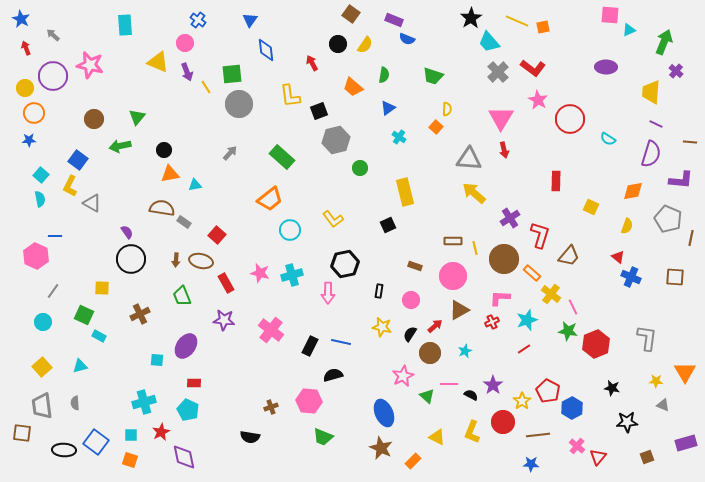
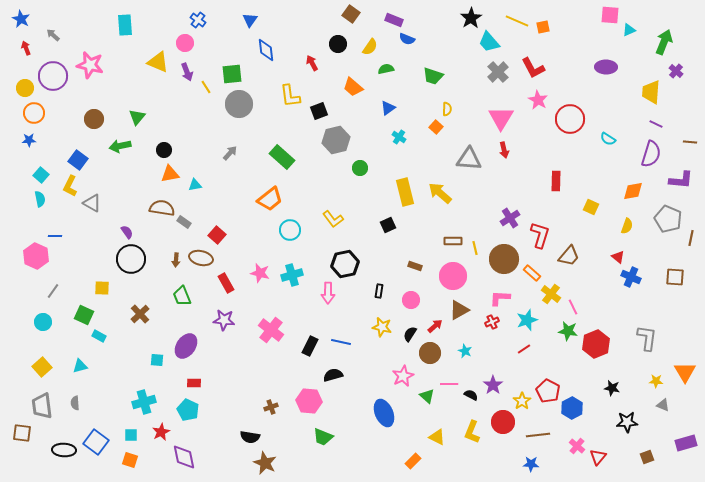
yellow semicircle at (365, 45): moved 5 px right, 2 px down
red L-shape at (533, 68): rotated 25 degrees clockwise
green semicircle at (384, 75): moved 2 px right, 6 px up; rotated 112 degrees counterclockwise
yellow arrow at (474, 193): moved 34 px left
brown ellipse at (201, 261): moved 3 px up
brown cross at (140, 314): rotated 18 degrees counterclockwise
cyan star at (465, 351): rotated 24 degrees counterclockwise
brown star at (381, 448): moved 116 px left, 15 px down
